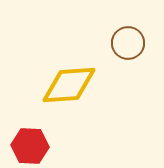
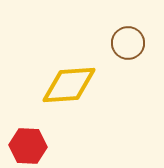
red hexagon: moved 2 px left
